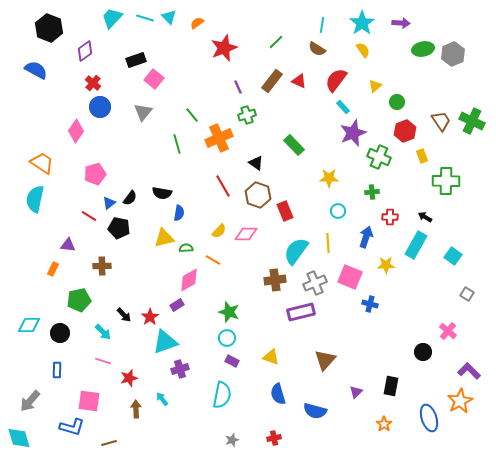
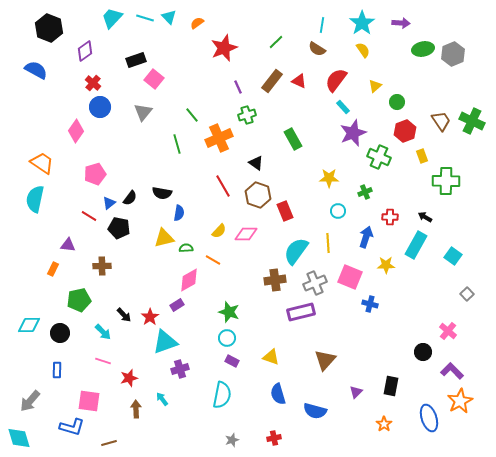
green rectangle at (294, 145): moved 1 px left, 6 px up; rotated 15 degrees clockwise
green cross at (372, 192): moved 7 px left; rotated 16 degrees counterclockwise
gray square at (467, 294): rotated 16 degrees clockwise
purple L-shape at (469, 371): moved 17 px left
